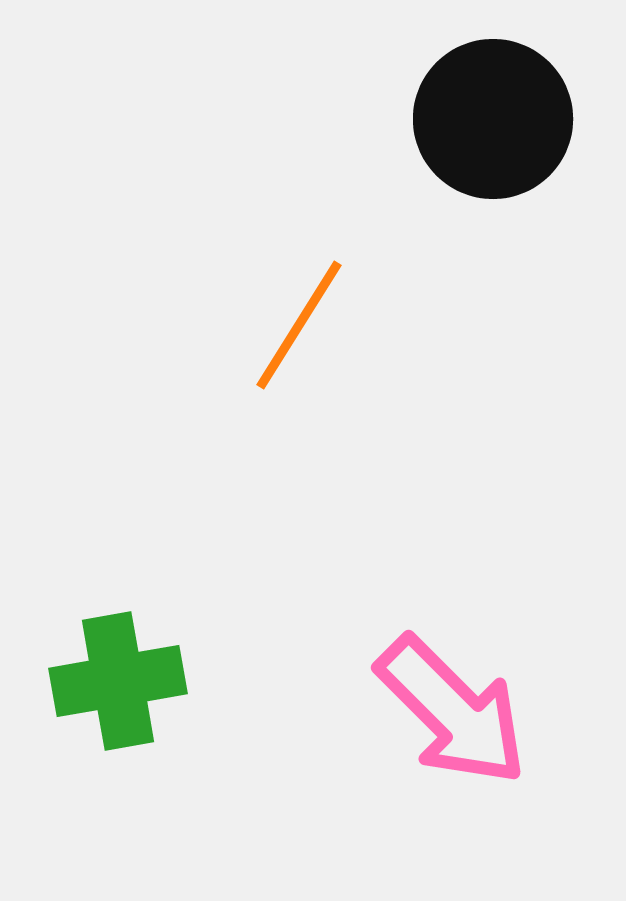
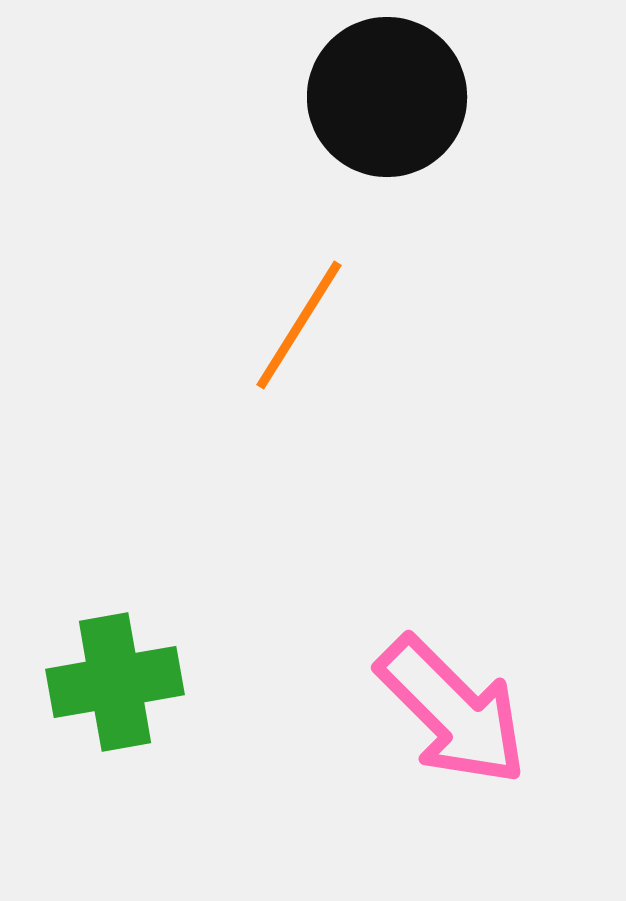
black circle: moved 106 px left, 22 px up
green cross: moved 3 px left, 1 px down
